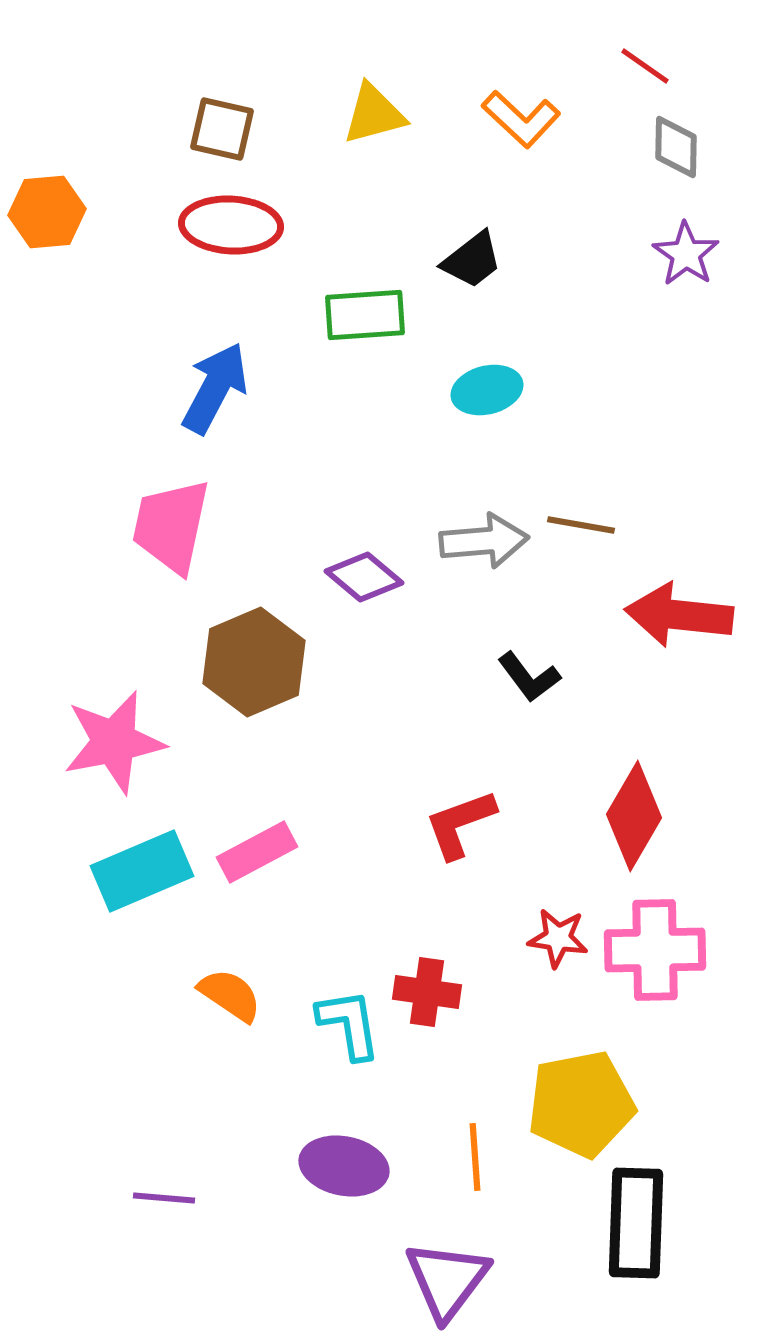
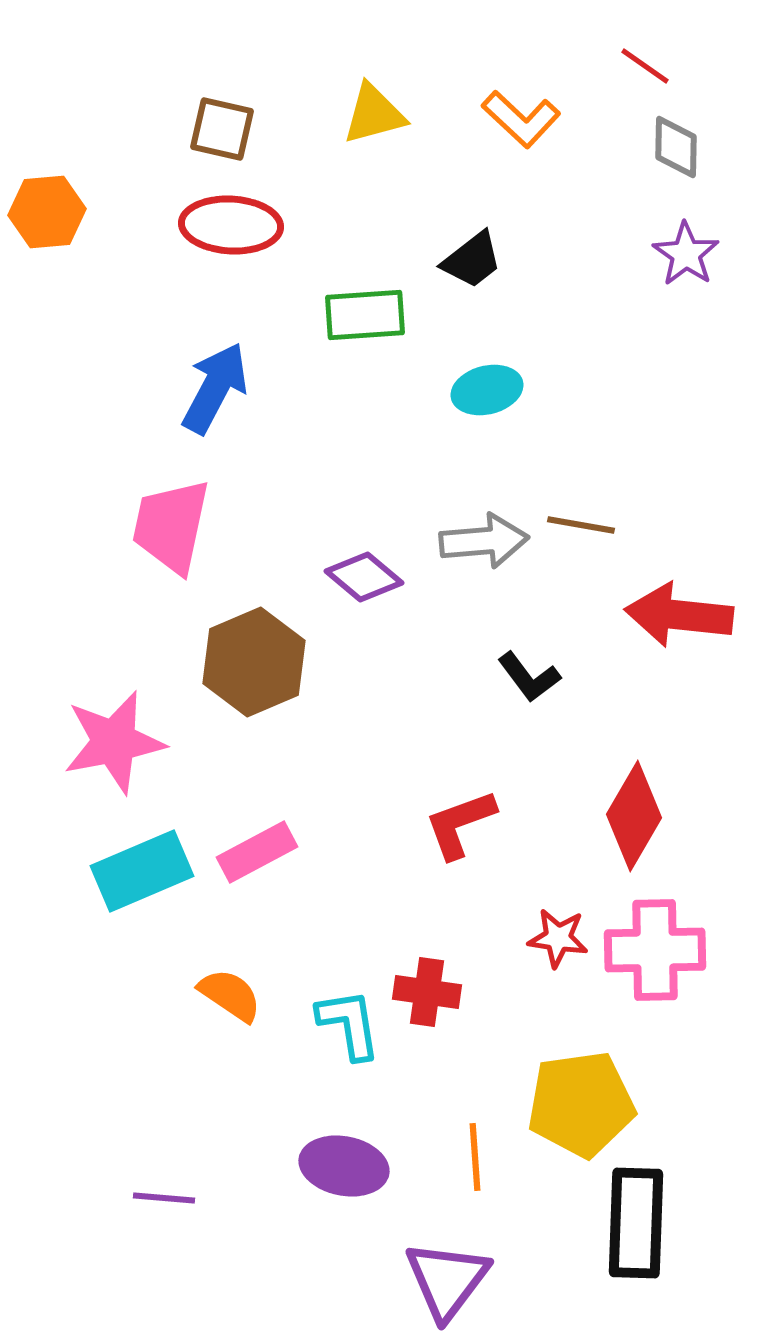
yellow pentagon: rotated 3 degrees clockwise
